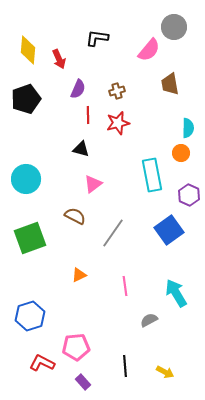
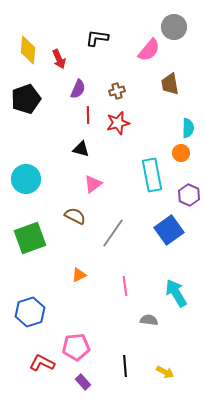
blue hexagon: moved 4 px up
gray semicircle: rotated 36 degrees clockwise
